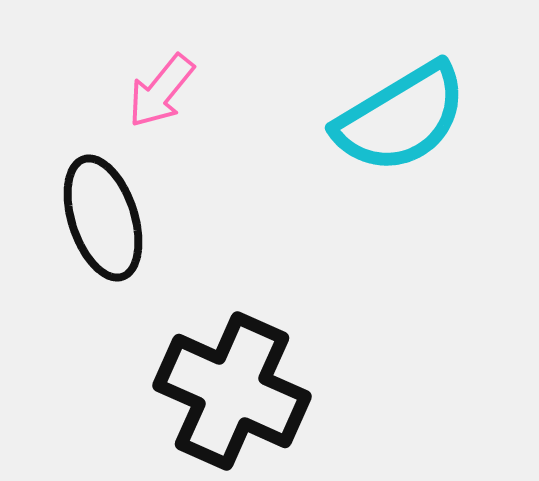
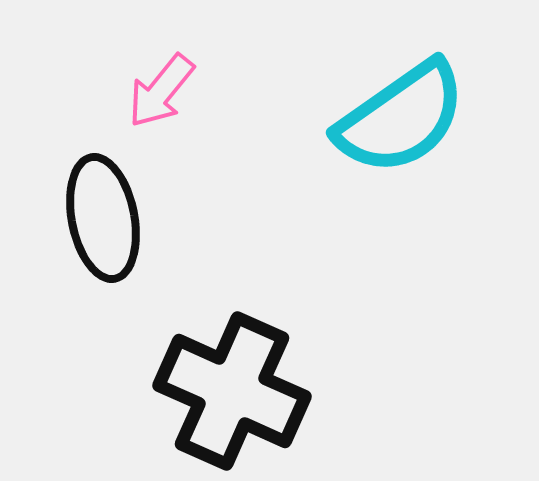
cyan semicircle: rotated 4 degrees counterclockwise
black ellipse: rotated 7 degrees clockwise
